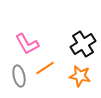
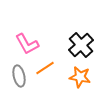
black cross: moved 2 px left, 1 px down; rotated 10 degrees counterclockwise
orange star: moved 1 px down
